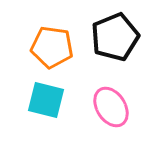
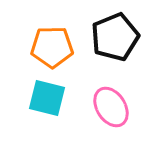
orange pentagon: rotated 9 degrees counterclockwise
cyan square: moved 1 px right, 2 px up
